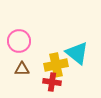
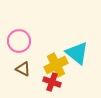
yellow cross: rotated 15 degrees counterclockwise
brown triangle: moved 1 px right; rotated 28 degrees clockwise
red cross: rotated 12 degrees clockwise
